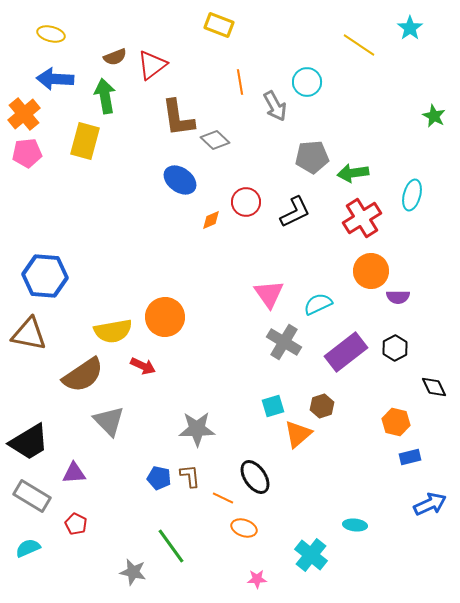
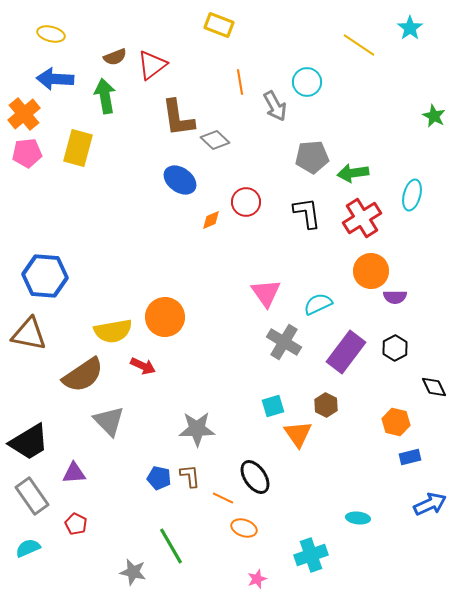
yellow rectangle at (85, 141): moved 7 px left, 7 px down
black L-shape at (295, 212): moved 12 px right, 1 px down; rotated 72 degrees counterclockwise
pink triangle at (269, 294): moved 3 px left, 1 px up
purple semicircle at (398, 297): moved 3 px left
purple rectangle at (346, 352): rotated 15 degrees counterclockwise
brown hexagon at (322, 406): moved 4 px right, 1 px up; rotated 15 degrees counterclockwise
orange triangle at (298, 434): rotated 24 degrees counterclockwise
gray rectangle at (32, 496): rotated 24 degrees clockwise
cyan ellipse at (355, 525): moved 3 px right, 7 px up
green line at (171, 546): rotated 6 degrees clockwise
cyan cross at (311, 555): rotated 32 degrees clockwise
pink star at (257, 579): rotated 18 degrees counterclockwise
